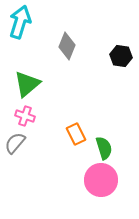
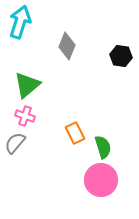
green triangle: moved 1 px down
orange rectangle: moved 1 px left, 1 px up
green semicircle: moved 1 px left, 1 px up
